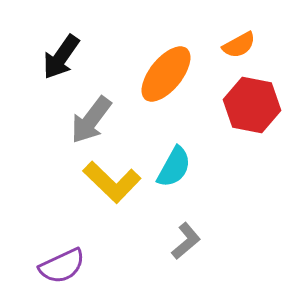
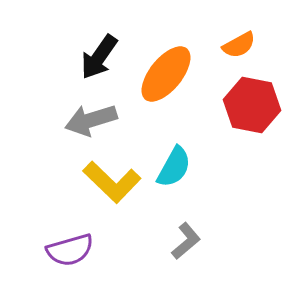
black arrow: moved 38 px right
gray arrow: rotated 36 degrees clockwise
purple semicircle: moved 8 px right, 16 px up; rotated 9 degrees clockwise
